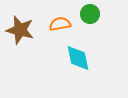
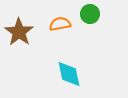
brown star: moved 1 px left, 2 px down; rotated 20 degrees clockwise
cyan diamond: moved 9 px left, 16 px down
